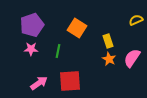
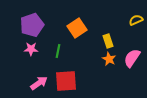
orange square: rotated 24 degrees clockwise
red square: moved 4 px left
